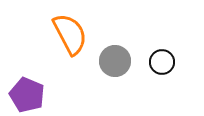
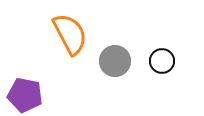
black circle: moved 1 px up
purple pentagon: moved 2 px left; rotated 12 degrees counterclockwise
